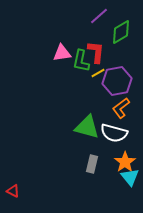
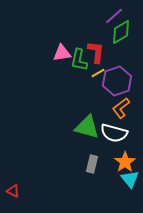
purple line: moved 15 px right
green L-shape: moved 2 px left, 1 px up
purple hexagon: rotated 8 degrees counterclockwise
cyan triangle: moved 2 px down
